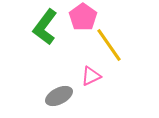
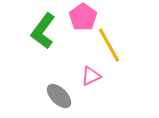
green L-shape: moved 2 px left, 4 px down
yellow line: rotated 6 degrees clockwise
gray ellipse: rotated 72 degrees clockwise
